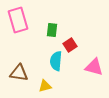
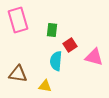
pink triangle: moved 10 px up
brown triangle: moved 1 px left, 1 px down
yellow triangle: rotated 24 degrees clockwise
